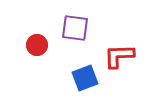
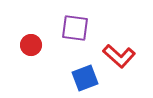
red circle: moved 6 px left
red L-shape: rotated 136 degrees counterclockwise
